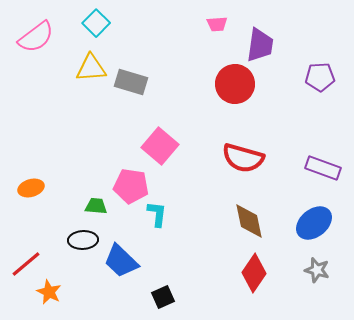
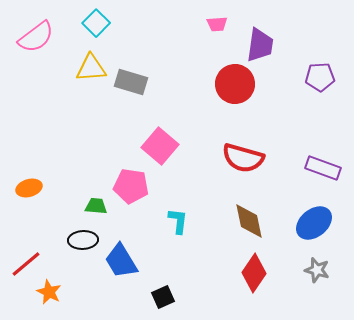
orange ellipse: moved 2 px left
cyan L-shape: moved 21 px right, 7 px down
blue trapezoid: rotated 15 degrees clockwise
